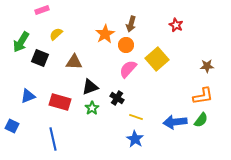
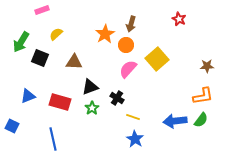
red star: moved 3 px right, 6 px up
yellow line: moved 3 px left
blue arrow: moved 1 px up
